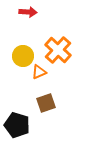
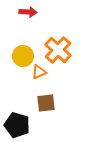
brown square: rotated 12 degrees clockwise
